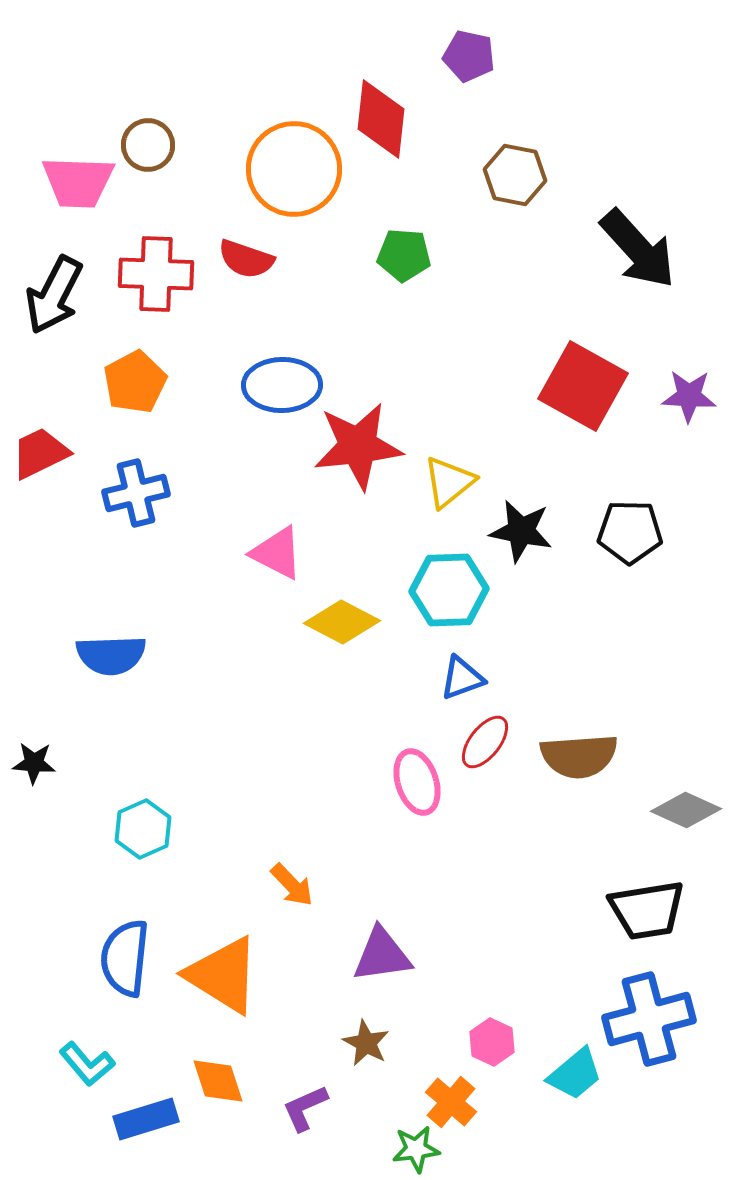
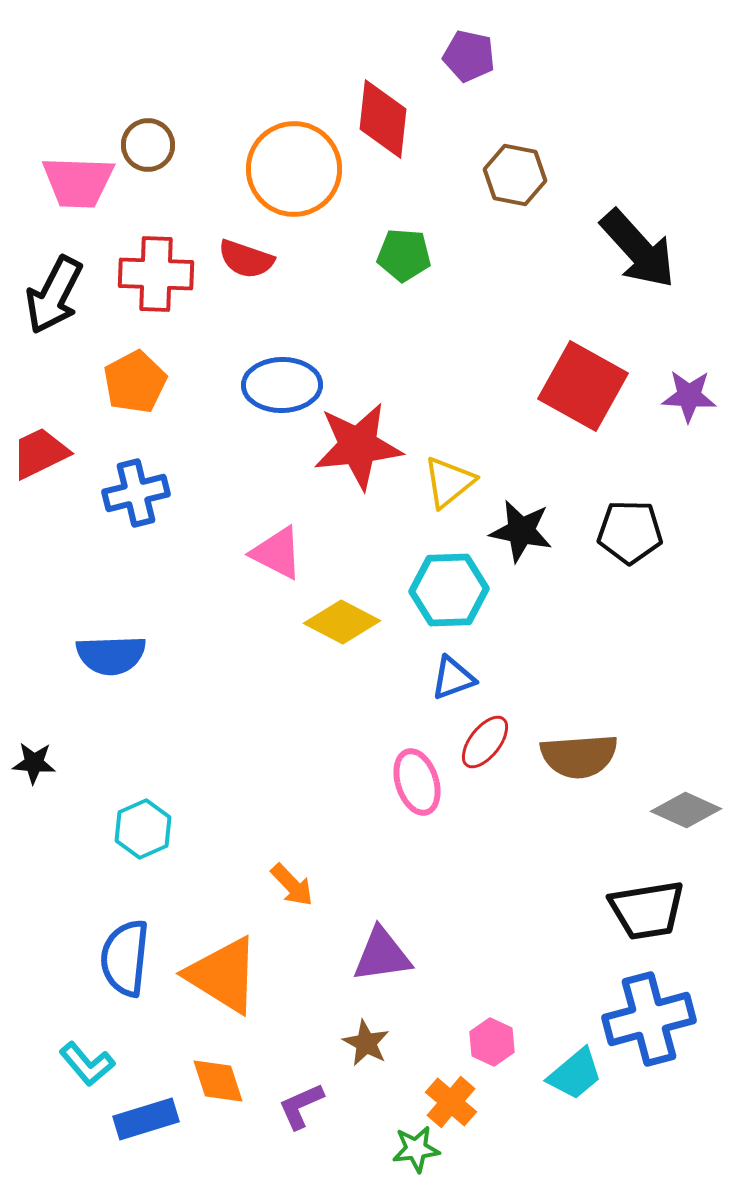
red diamond at (381, 119): moved 2 px right
blue triangle at (462, 678): moved 9 px left
purple L-shape at (305, 1108): moved 4 px left, 2 px up
